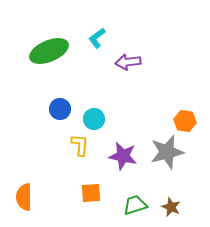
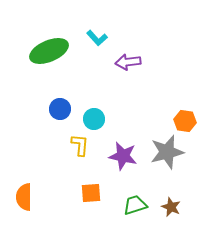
cyan L-shape: rotated 95 degrees counterclockwise
